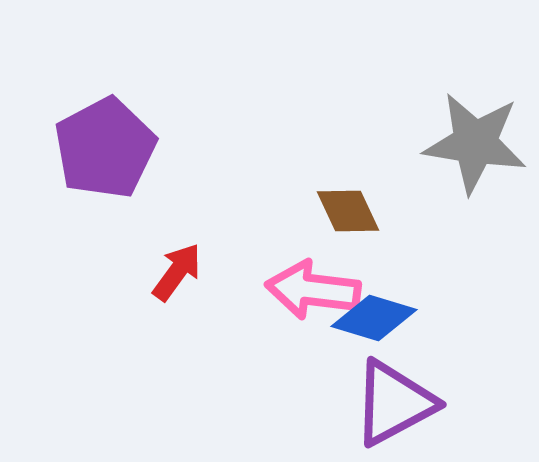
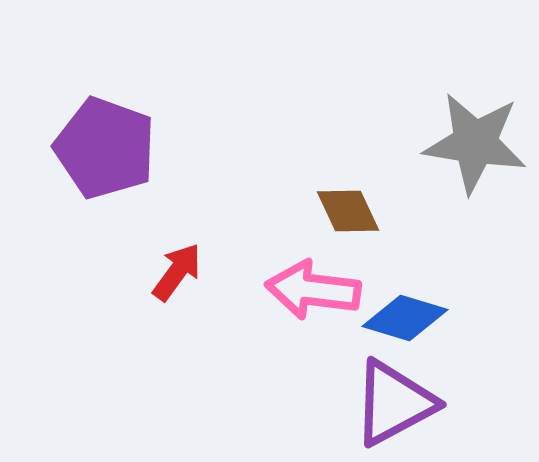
purple pentagon: rotated 24 degrees counterclockwise
blue diamond: moved 31 px right
